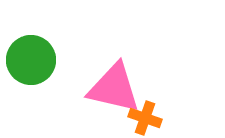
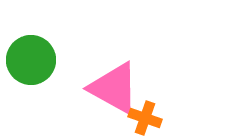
pink triangle: rotated 16 degrees clockwise
